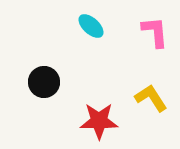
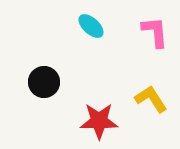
yellow L-shape: moved 1 px down
